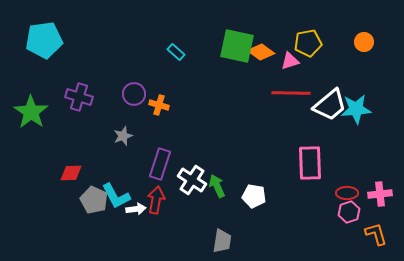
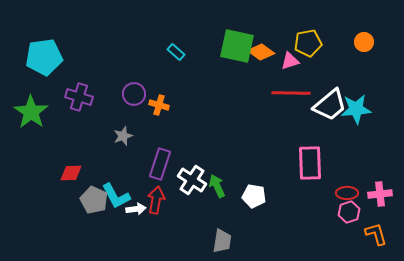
cyan pentagon: moved 17 px down
